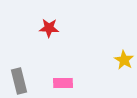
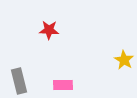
red star: moved 2 px down
pink rectangle: moved 2 px down
